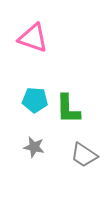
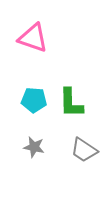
cyan pentagon: moved 1 px left
green L-shape: moved 3 px right, 6 px up
gray trapezoid: moved 5 px up
